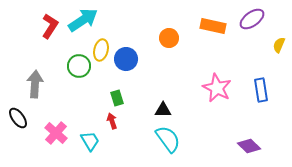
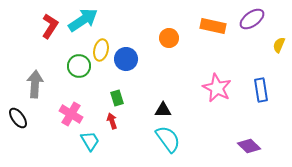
pink cross: moved 15 px right, 19 px up; rotated 10 degrees counterclockwise
